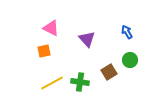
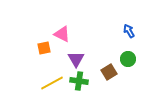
pink triangle: moved 11 px right, 6 px down
blue arrow: moved 2 px right, 1 px up
purple triangle: moved 11 px left, 20 px down; rotated 12 degrees clockwise
orange square: moved 3 px up
green circle: moved 2 px left, 1 px up
green cross: moved 1 px left, 1 px up
